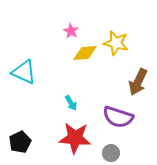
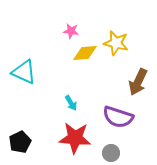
pink star: rotated 21 degrees counterclockwise
